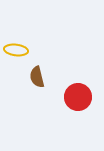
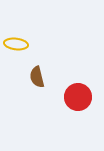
yellow ellipse: moved 6 px up
